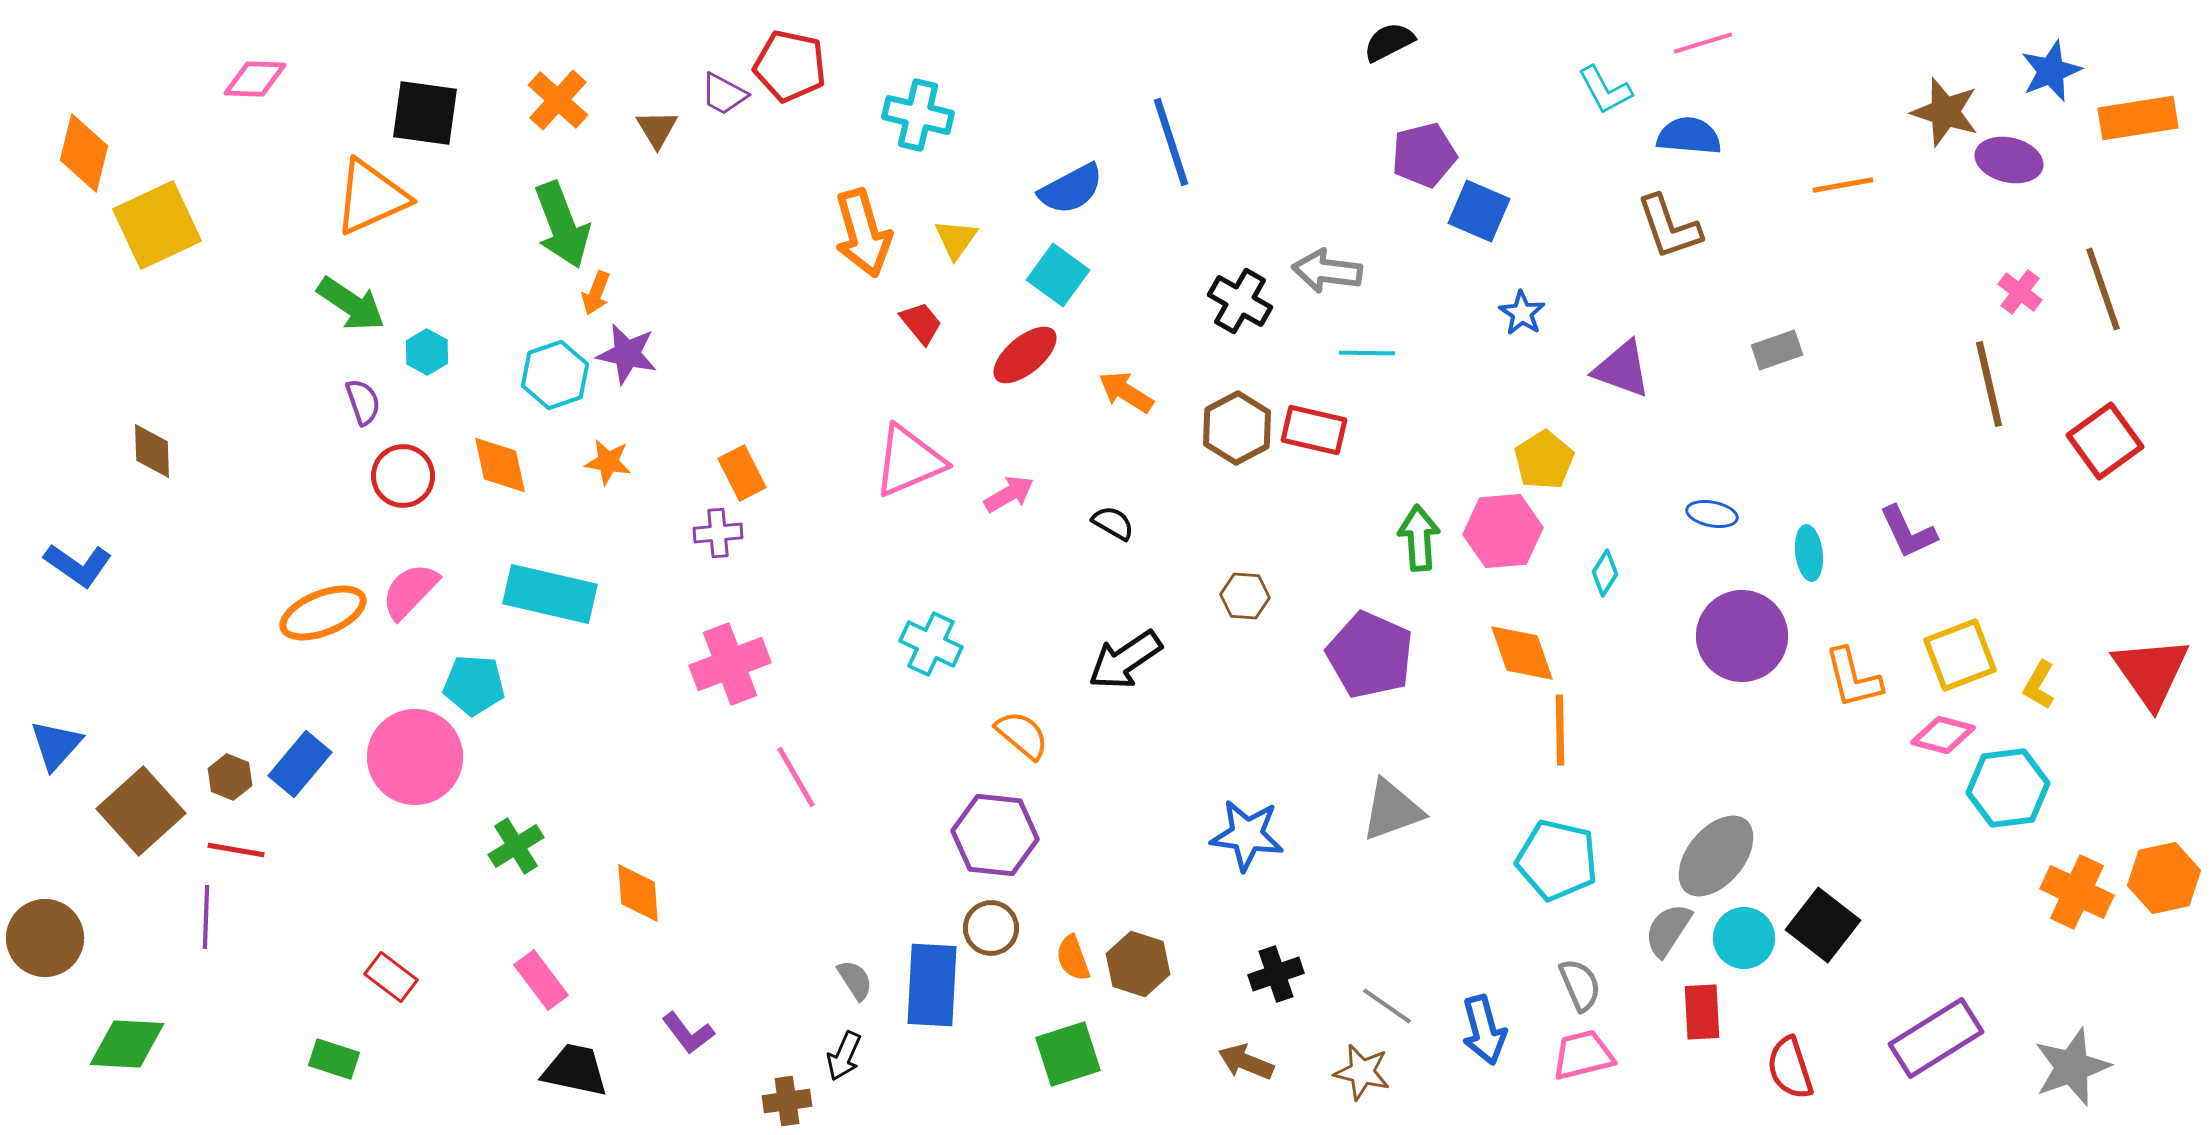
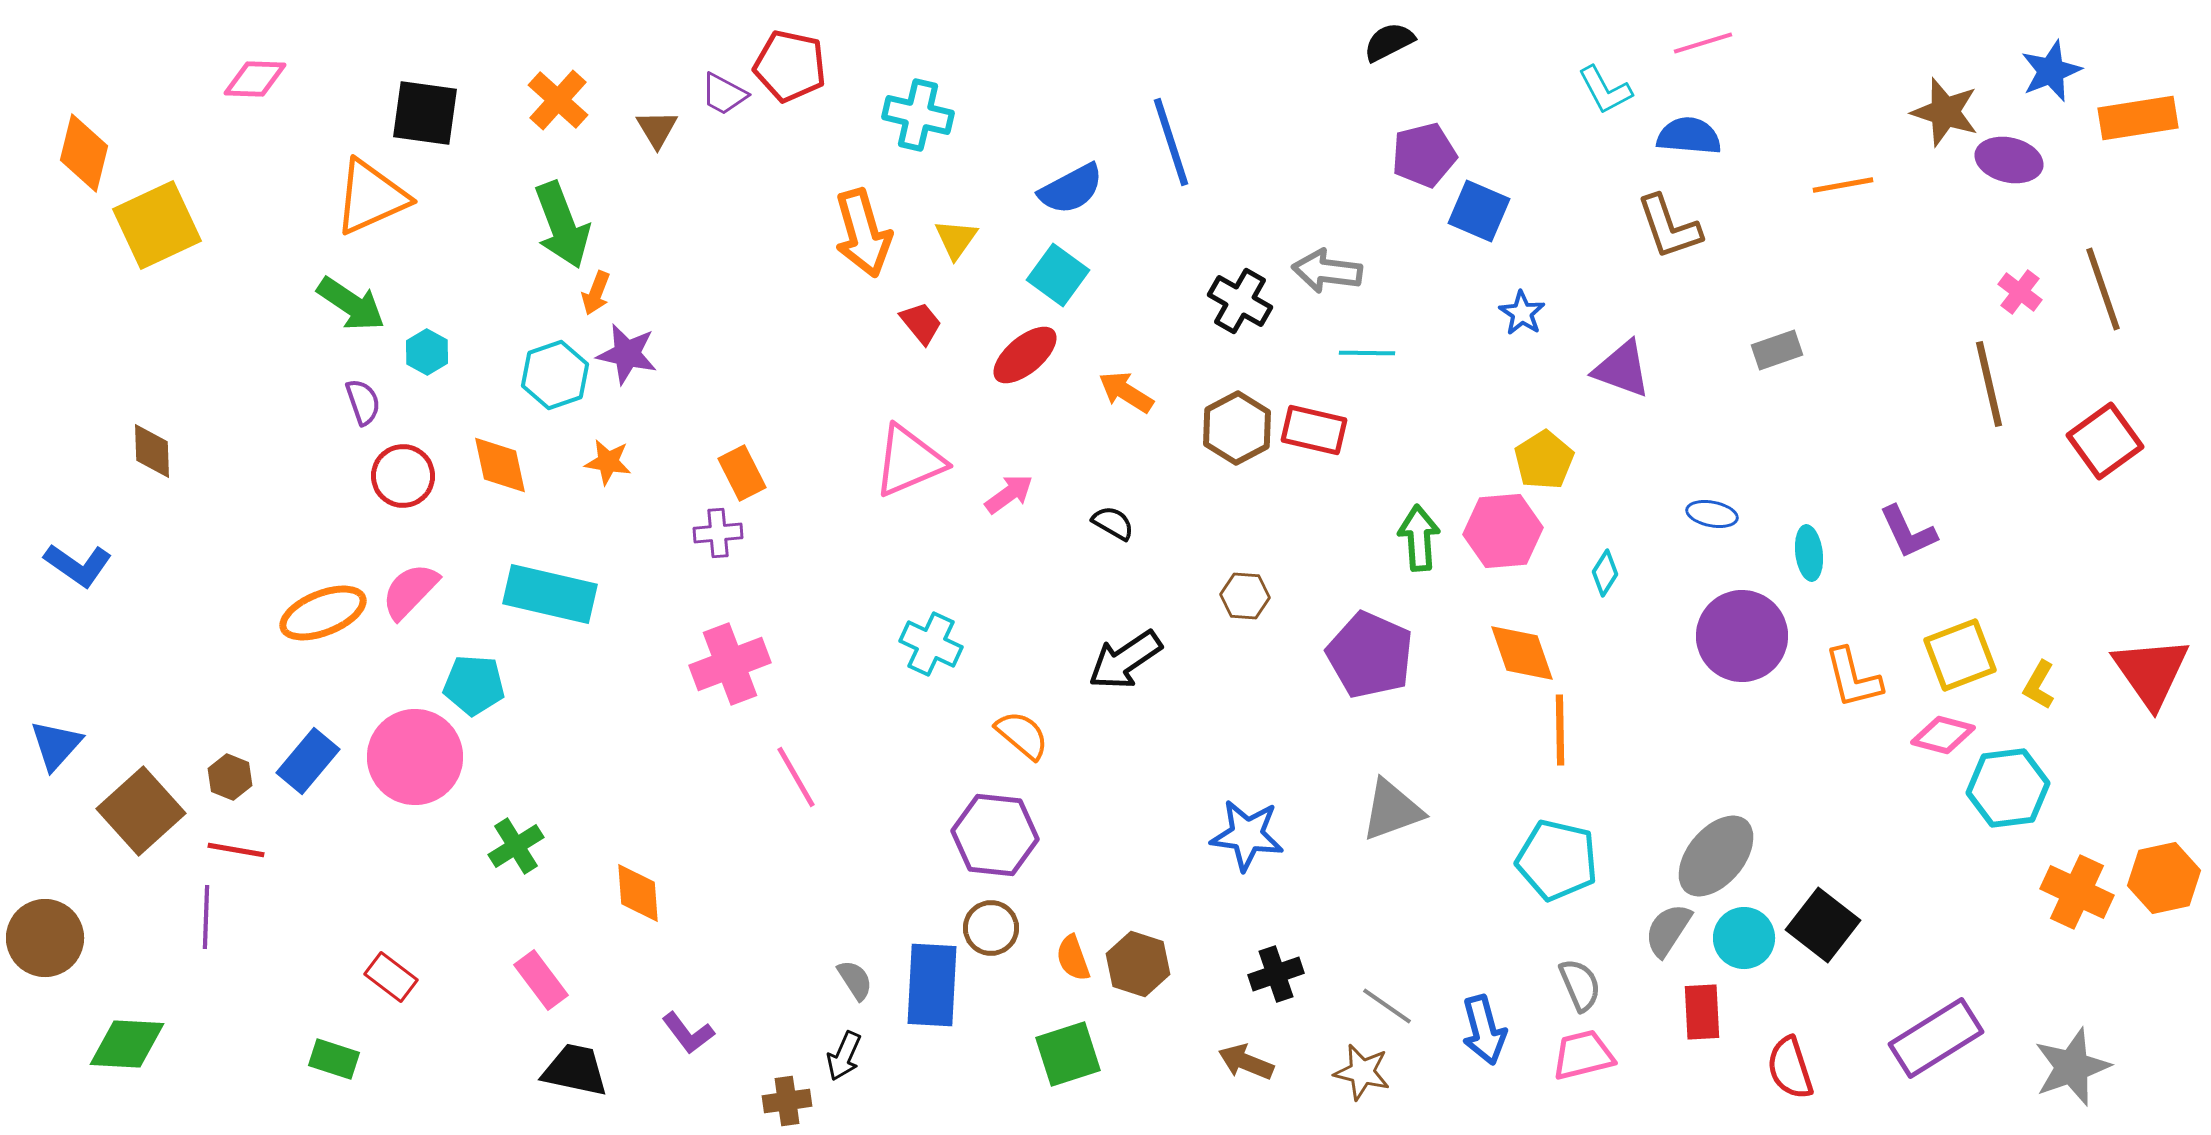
pink arrow at (1009, 494): rotated 6 degrees counterclockwise
blue rectangle at (300, 764): moved 8 px right, 3 px up
